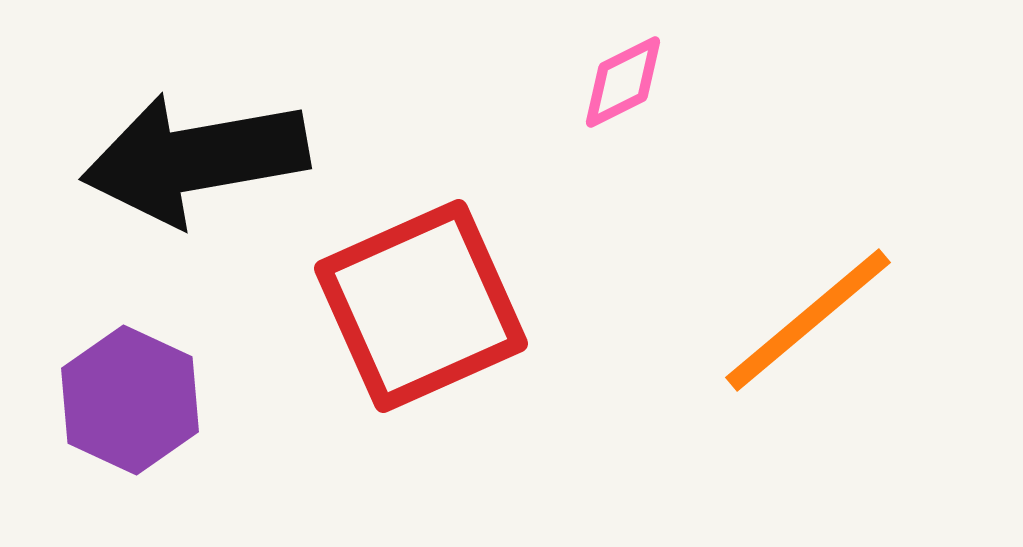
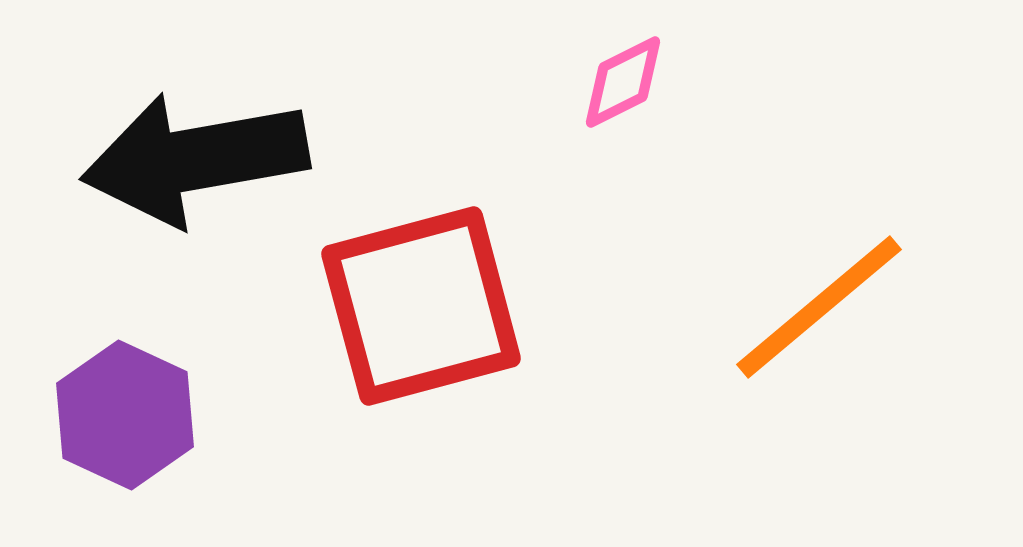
red square: rotated 9 degrees clockwise
orange line: moved 11 px right, 13 px up
purple hexagon: moved 5 px left, 15 px down
